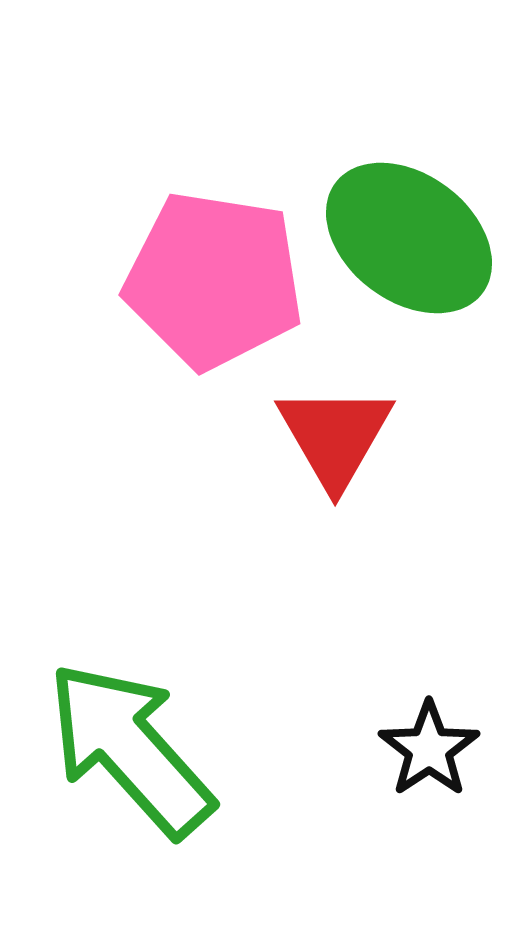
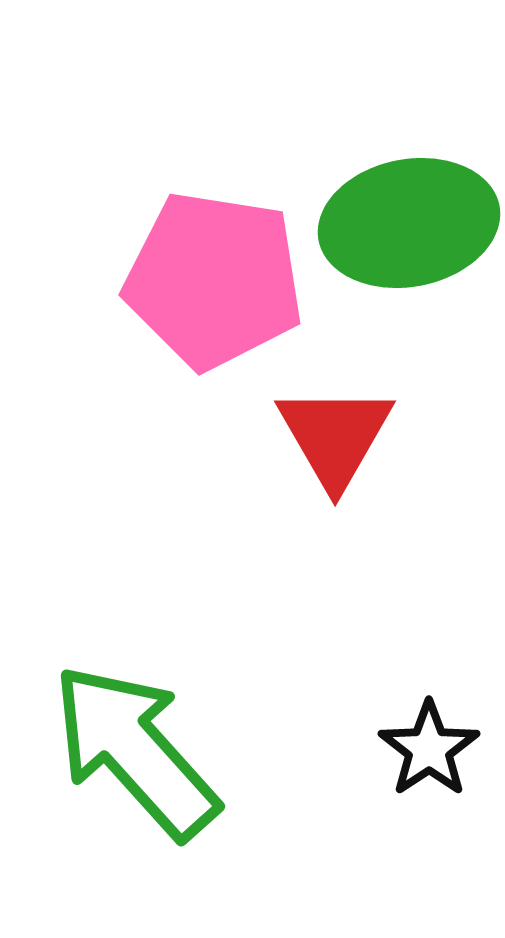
green ellipse: moved 15 px up; rotated 48 degrees counterclockwise
green arrow: moved 5 px right, 2 px down
